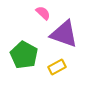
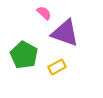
pink semicircle: moved 1 px right
purple triangle: moved 1 px right, 1 px up
